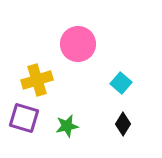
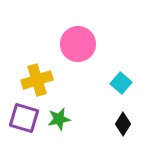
green star: moved 8 px left, 7 px up
